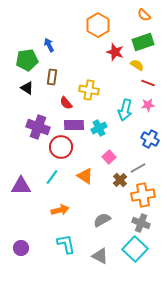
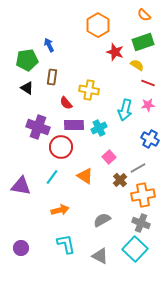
purple triangle: rotated 10 degrees clockwise
